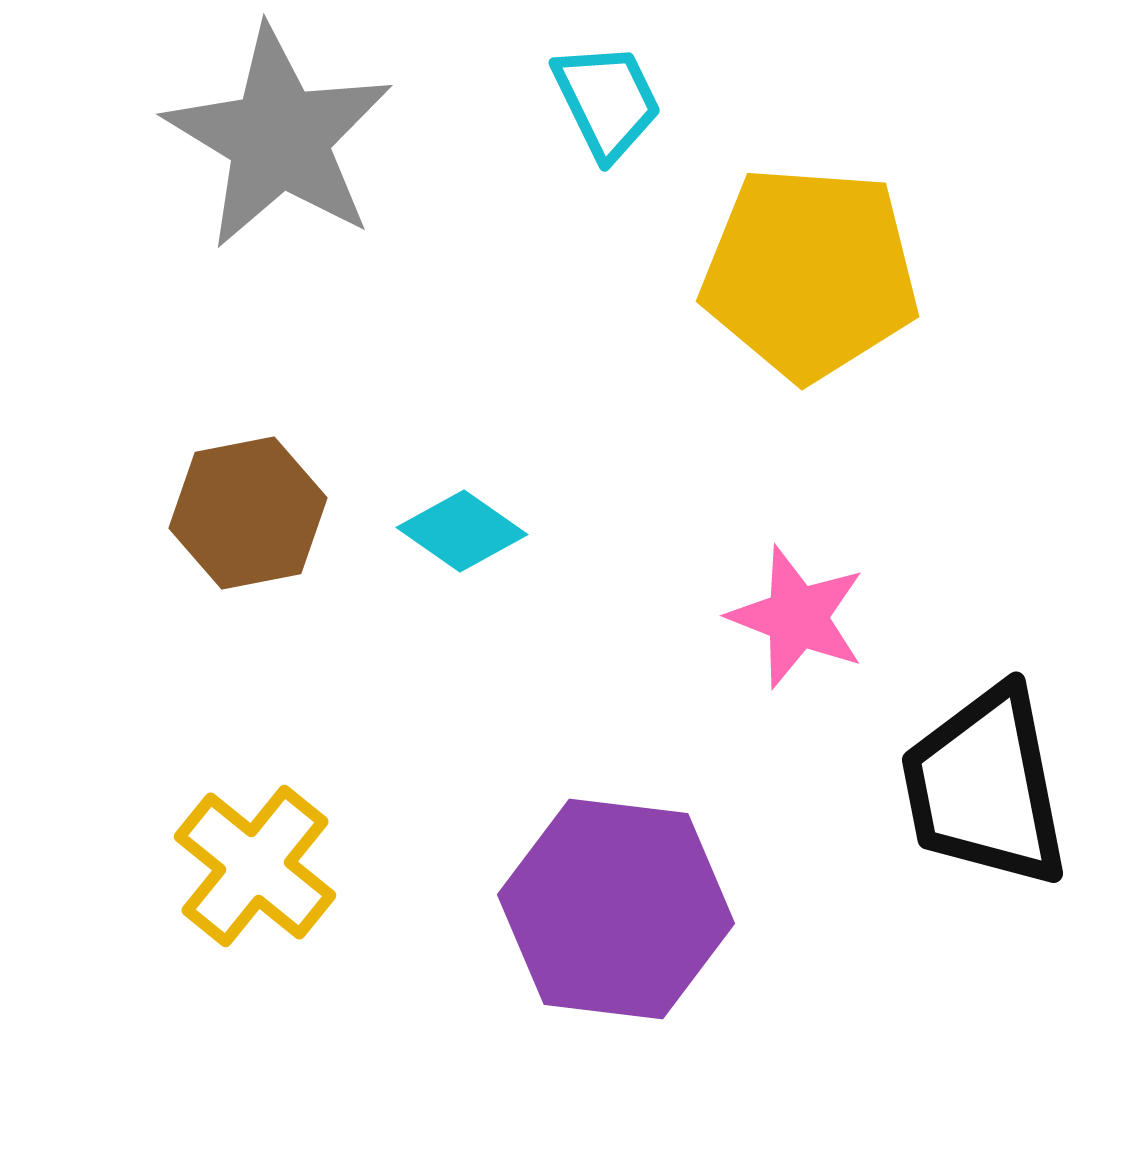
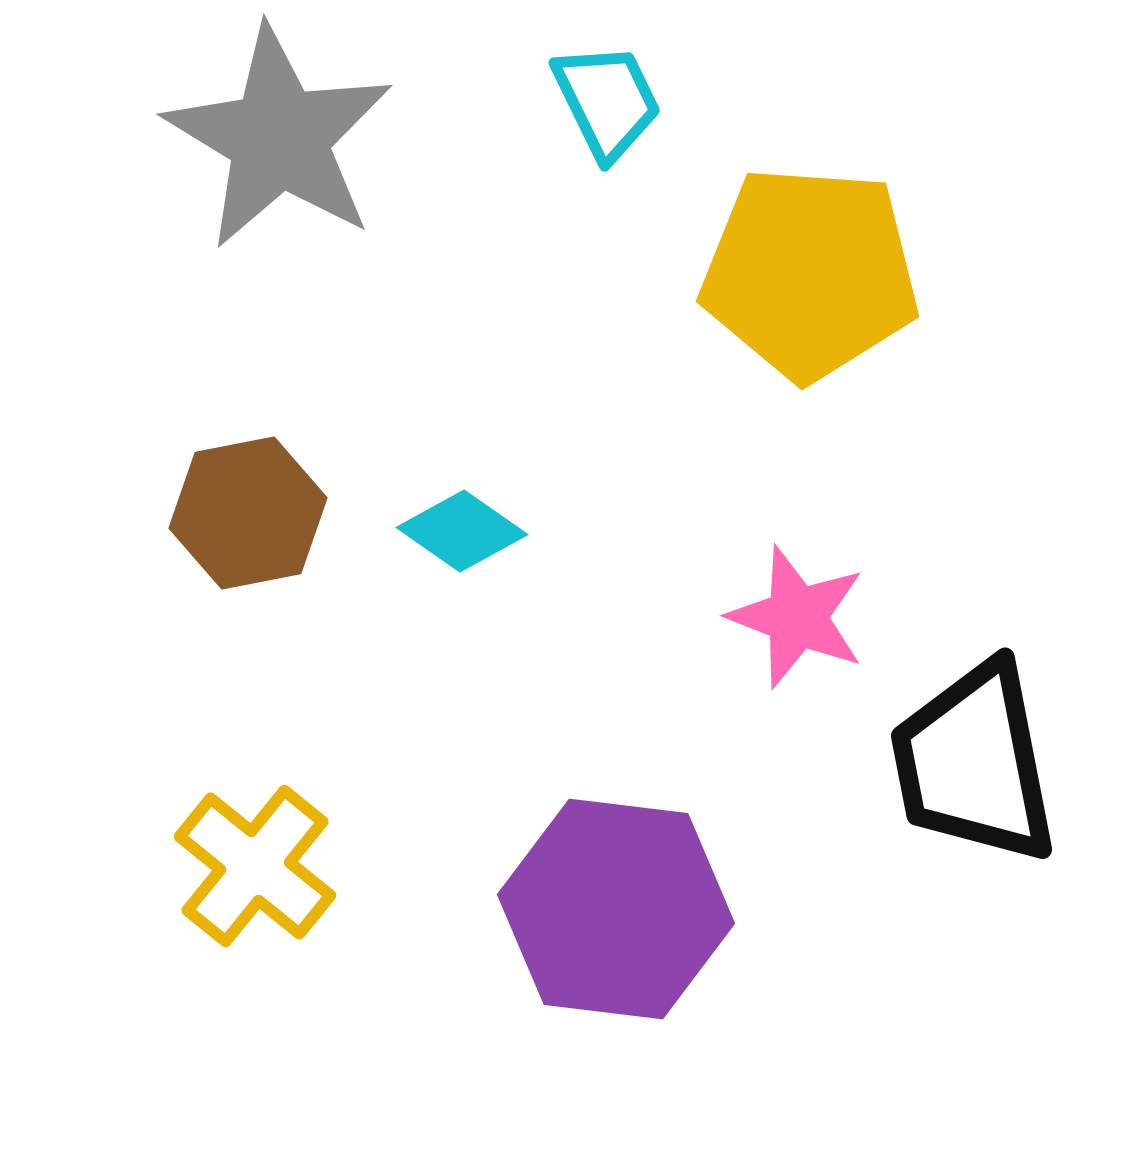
black trapezoid: moved 11 px left, 24 px up
